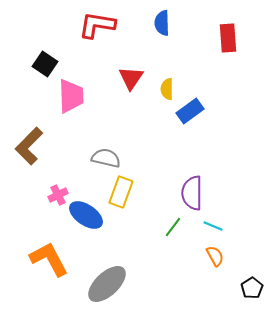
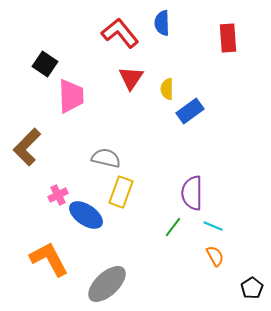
red L-shape: moved 23 px right, 8 px down; rotated 42 degrees clockwise
brown L-shape: moved 2 px left, 1 px down
